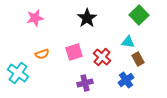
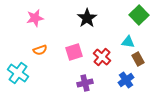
orange semicircle: moved 2 px left, 4 px up
